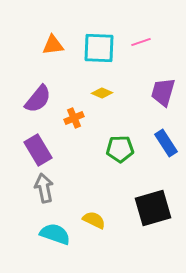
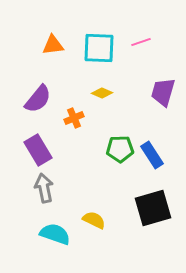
blue rectangle: moved 14 px left, 12 px down
